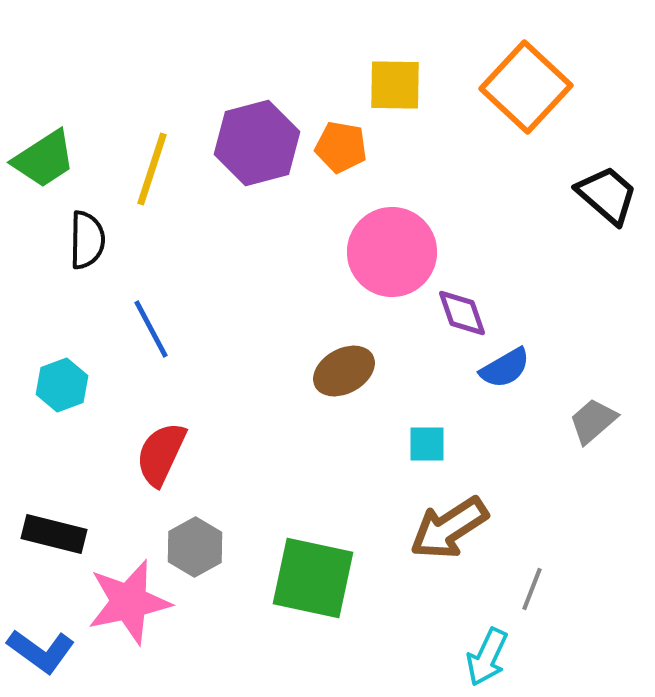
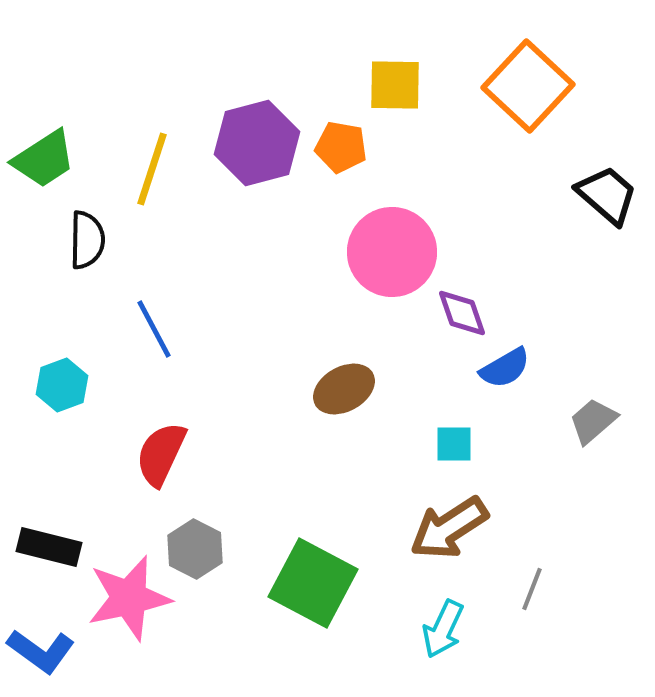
orange square: moved 2 px right, 1 px up
blue line: moved 3 px right
brown ellipse: moved 18 px down
cyan square: moved 27 px right
black rectangle: moved 5 px left, 13 px down
gray hexagon: moved 2 px down; rotated 4 degrees counterclockwise
green square: moved 5 px down; rotated 16 degrees clockwise
pink star: moved 4 px up
cyan arrow: moved 44 px left, 28 px up
